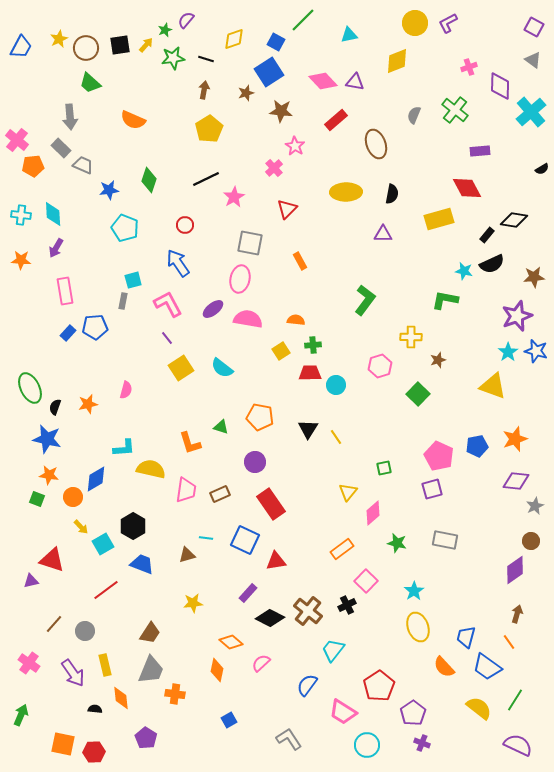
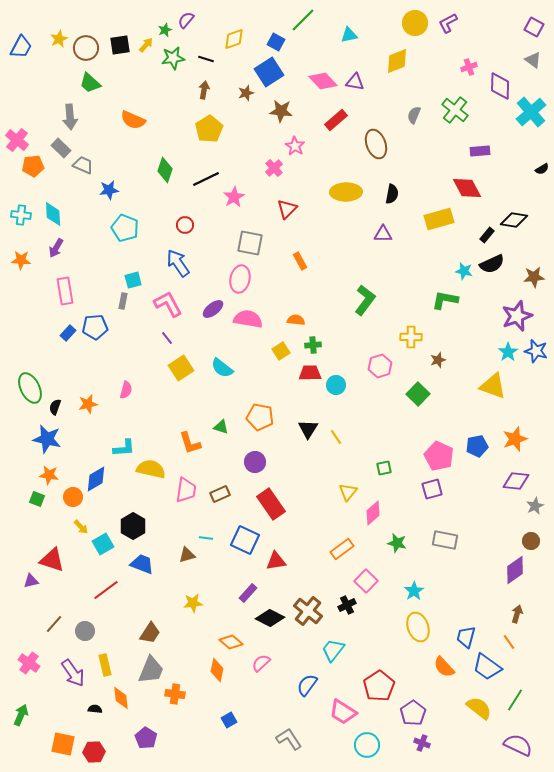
green diamond at (149, 180): moved 16 px right, 10 px up
